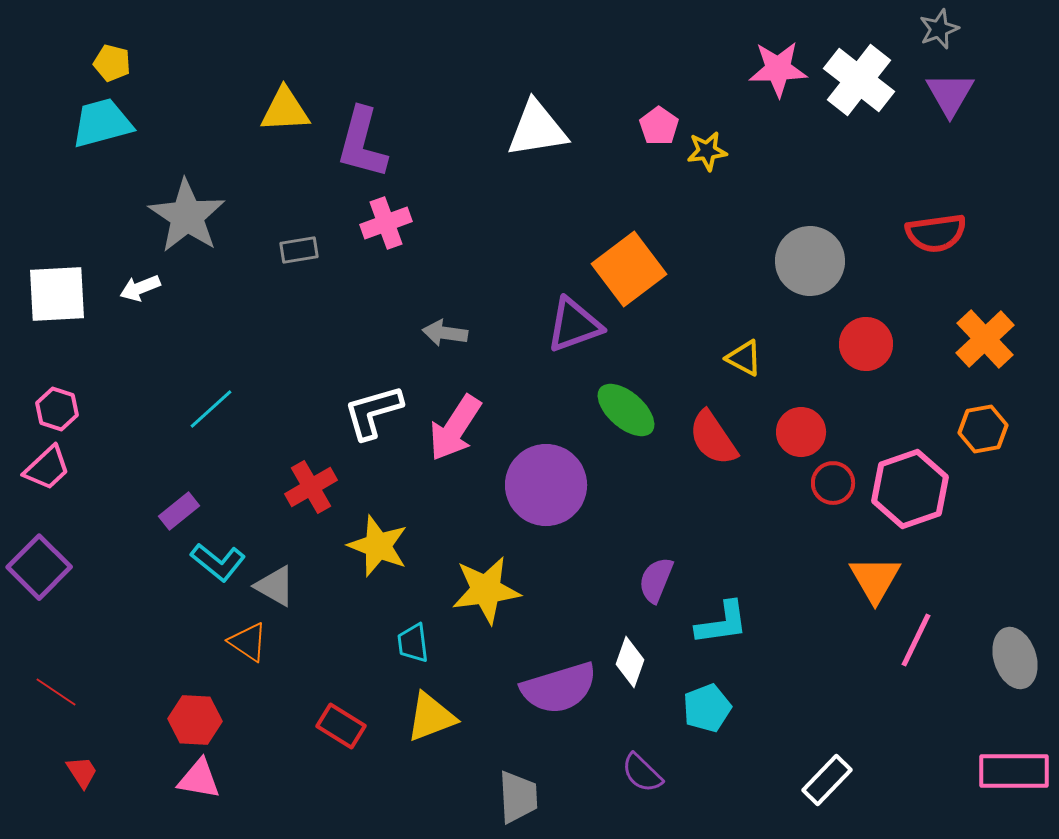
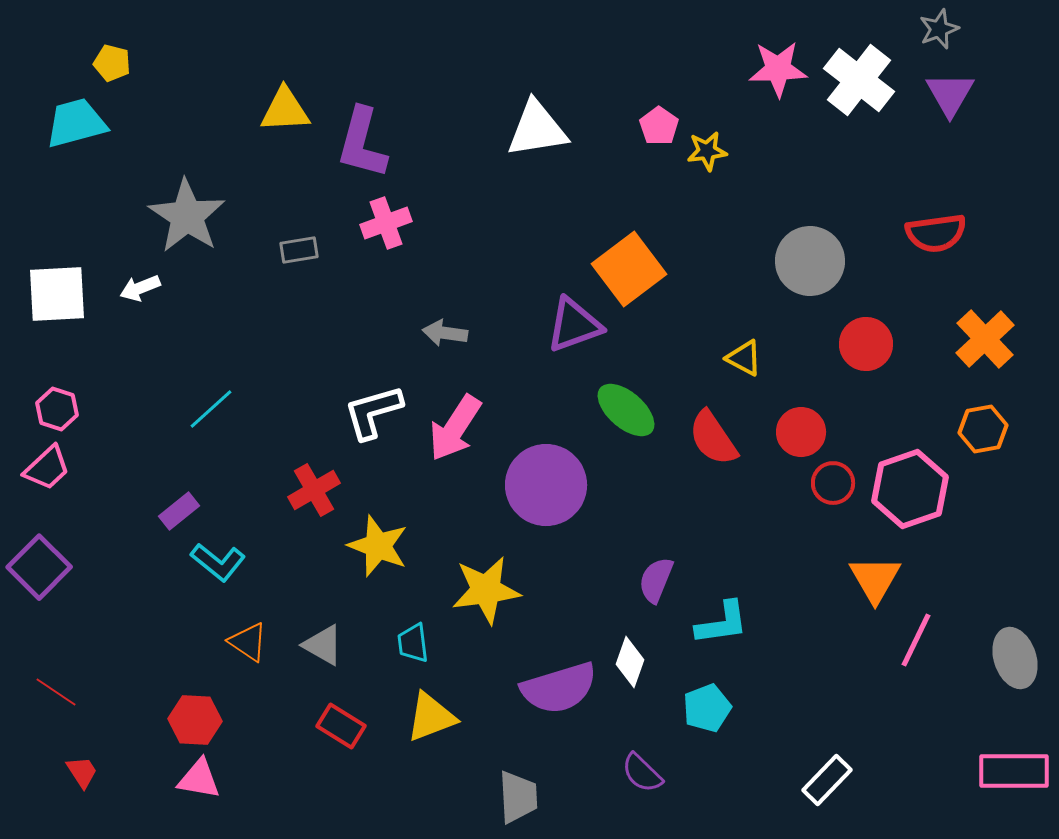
cyan trapezoid at (102, 123): moved 26 px left
red cross at (311, 487): moved 3 px right, 3 px down
gray triangle at (275, 586): moved 48 px right, 59 px down
